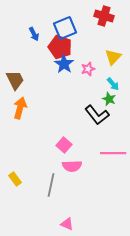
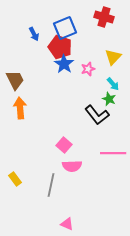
red cross: moved 1 px down
orange arrow: rotated 20 degrees counterclockwise
